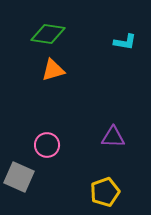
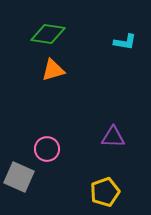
pink circle: moved 4 px down
